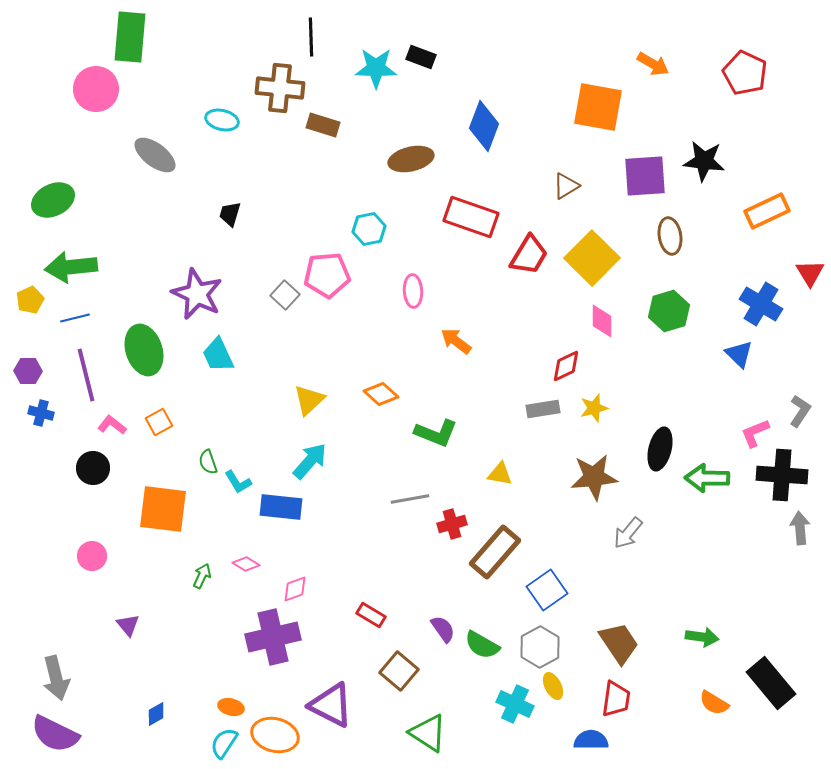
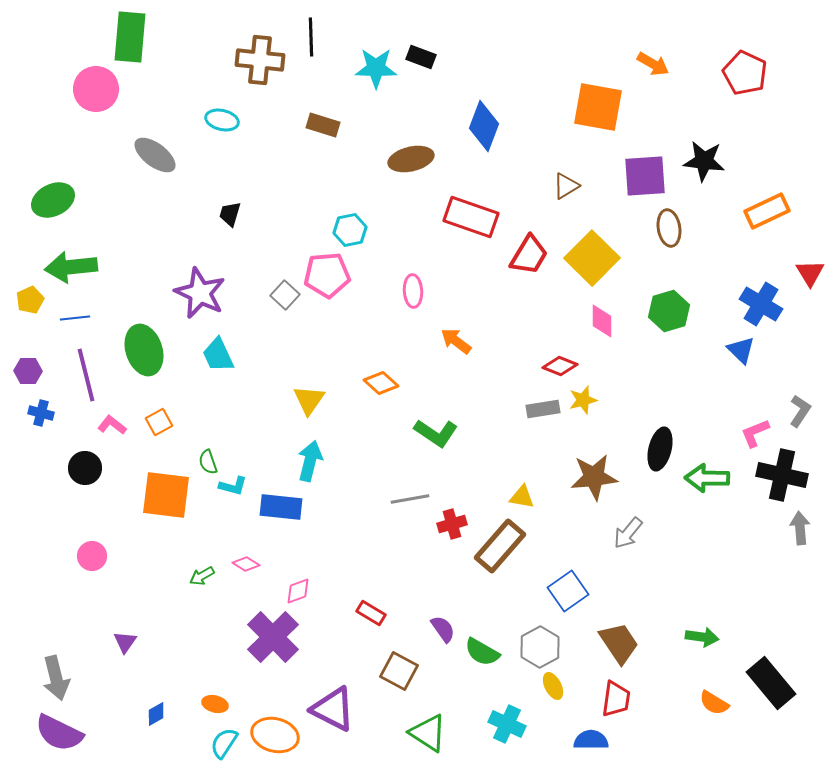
brown cross at (280, 88): moved 20 px left, 28 px up
cyan hexagon at (369, 229): moved 19 px left, 1 px down
brown ellipse at (670, 236): moved 1 px left, 8 px up
purple star at (197, 294): moved 3 px right, 1 px up
blue line at (75, 318): rotated 8 degrees clockwise
blue triangle at (739, 354): moved 2 px right, 4 px up
red diamond at (566, 366): moved 6 px left; rotated 48 degrees clockwise
orange diamond at (381, 394): moved 11 px up
yellow triangle at (309, 400): rotated 12 degrees counterclockwise
yellow star at (594, 408): moved 11 px left, 8 px up
green L-shape at (436, 433): rotated 12 degrees clockwise
cyan arrow at (310, 461): rotated 27 degrees counterclockwise
black circle at (93, 468): moved 8 px left
yellow triangle at (500, 474): moved 22 px right, 23 px down
black cross at (782, 475): rotated 9 degrees clockwise
cyan L-shape at (238, 482): moved 5 px left, 4 px down; rotated 44 degrees counterclockwise
orange square at (163, 509): moved 3 px right, 14 px up
brown rectangle at (495, 552): moved 5 px right, 6 px up
green arrow at (202, 576): rotated 145 degrees counterclockwise
pink diamond at (295, 589): moved 3 px right, 2 px down
blue square at (547, 590): moved 21 px right, 1 px down
red rectangle at (371, 615): moved 2 px up
purple triangle at (128, 625): moved 3 px left, 17 px down; rotated 15 degrees clockwise
purple cross at (273, 637): rotated 32 degrees counterclockwise
green semicircle at (482, 645): moved 7 px down
brown square at (399, 671): rotated 12 degrees counterclockwise
cyan cross at (515, 704): moved 8 px left, 20 px down
purple triangle at (331, 705): moved 2 px right, 4 px down
orange ellipse at (231, 707): moved 16 px left, 3 px up
purple semicircle at (55, 734): moved 4 px right, 1 px up
